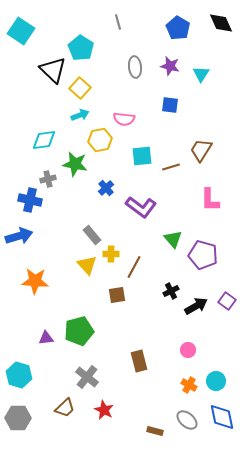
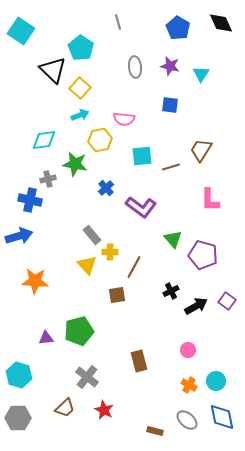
yellow cross at (111, 254): moved 1 px left, 2 px up
